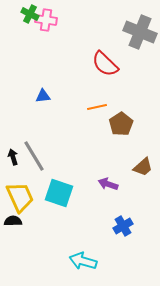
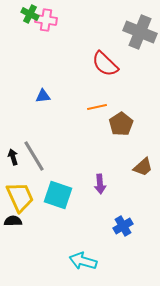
purple arrow: moved 8 px left; rotated 114 degrees counterclockwise
cyan square: moved 1 px left, 2 px down
